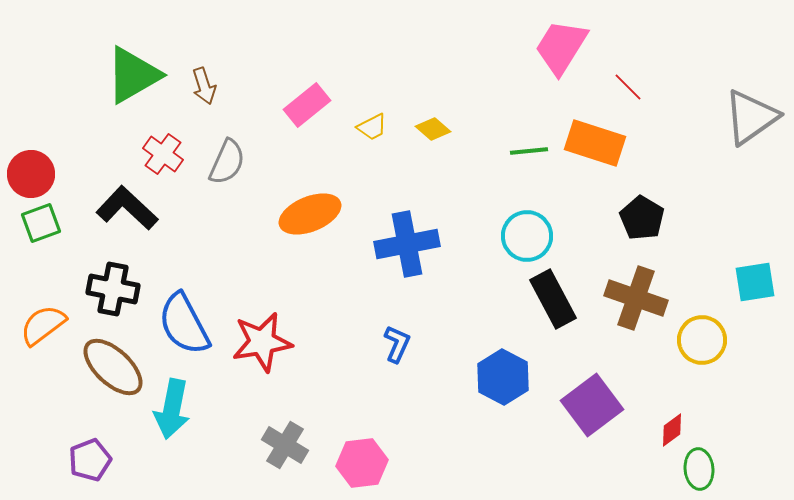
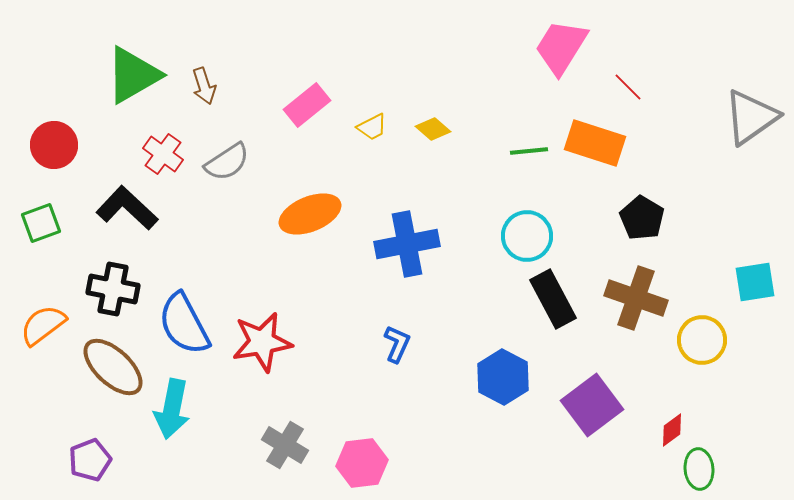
gray semicircle: rotated 33 degrees clockwise
red circle: moved 23 px right, 29 px up
